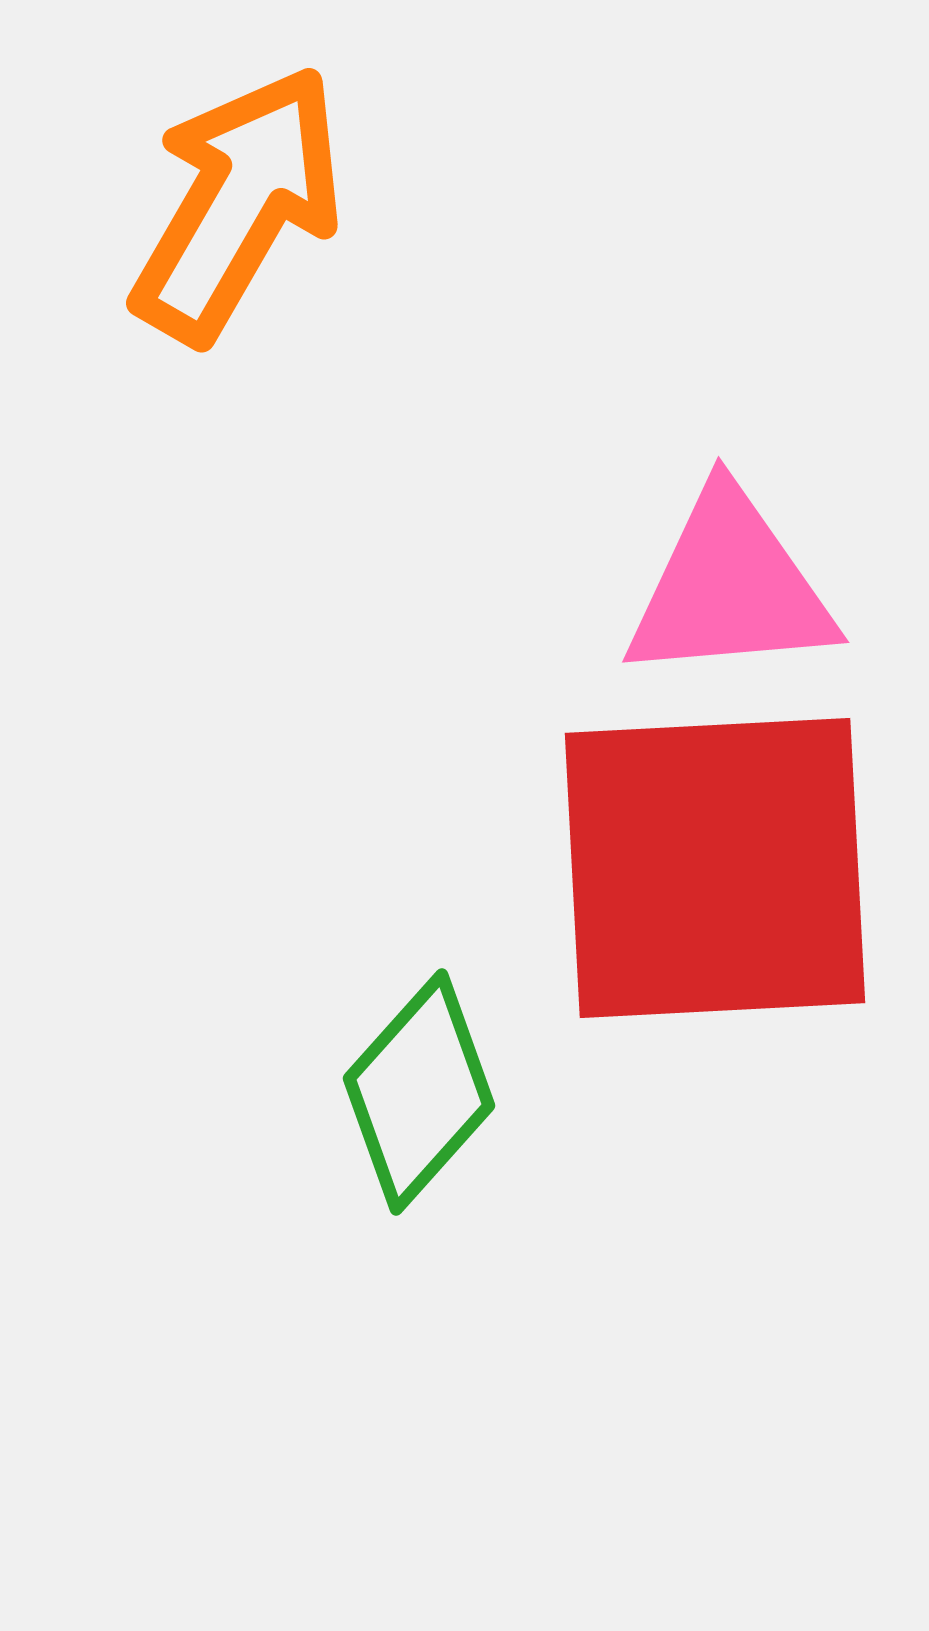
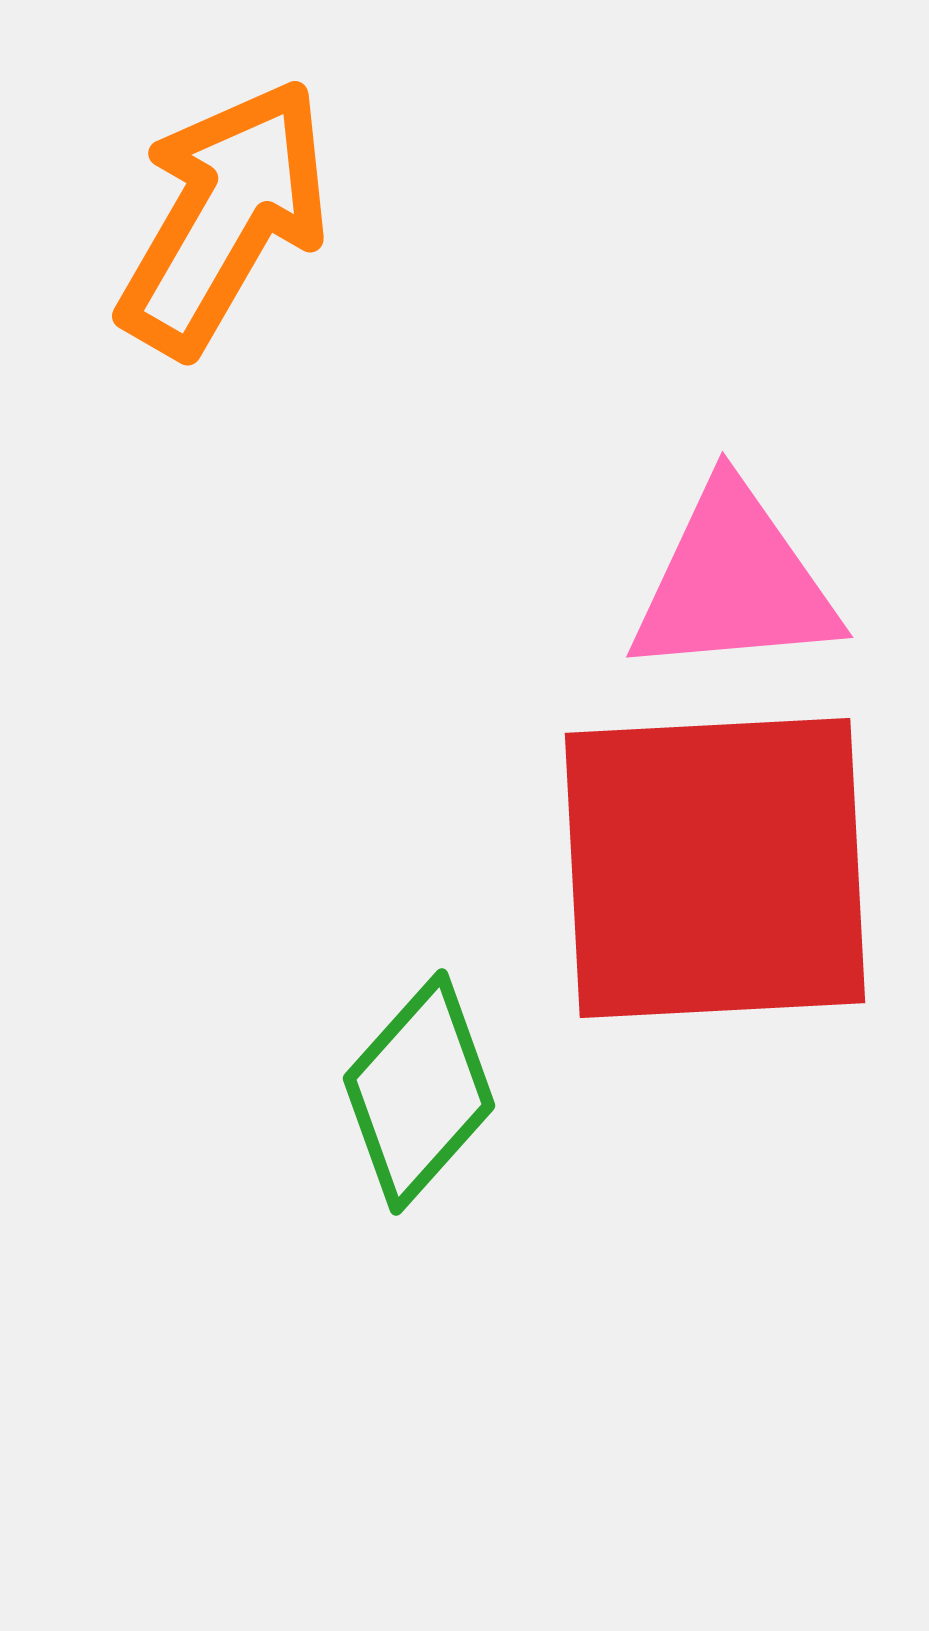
orange arrow: moved 14 px left, 13 px down
pink triangle: moved 4 px right, 5 px up
